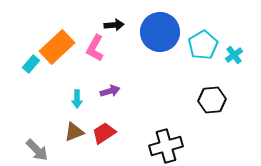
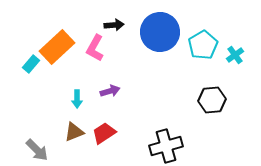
cyan cross: moved 1 px right
